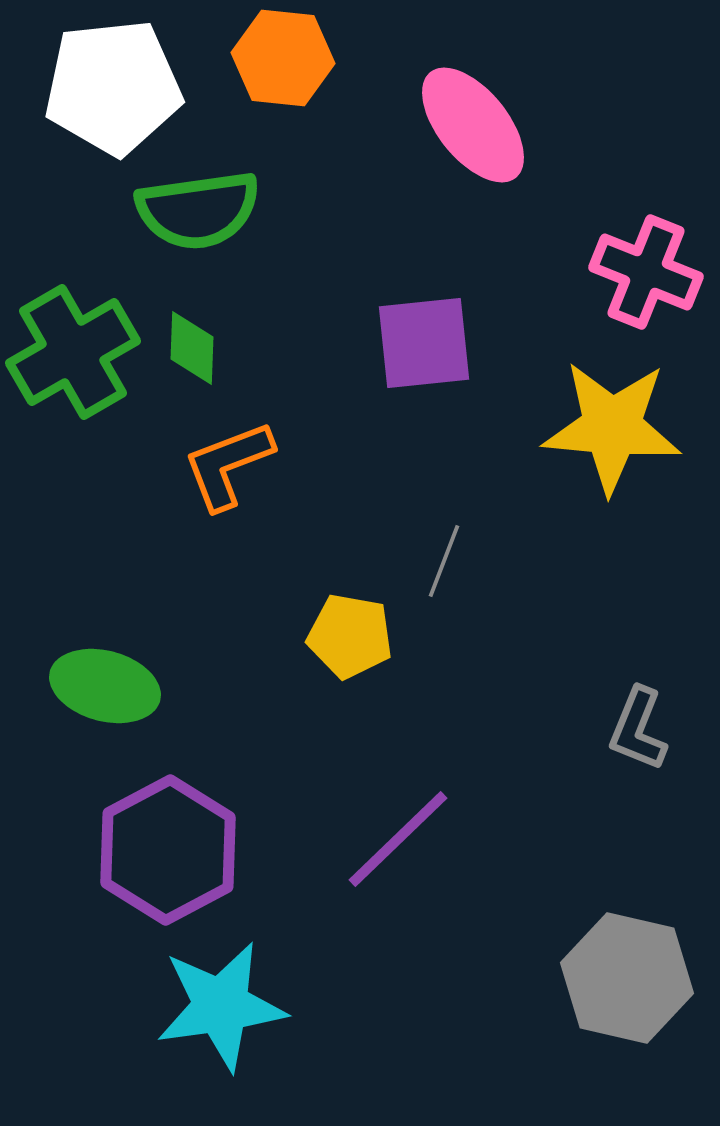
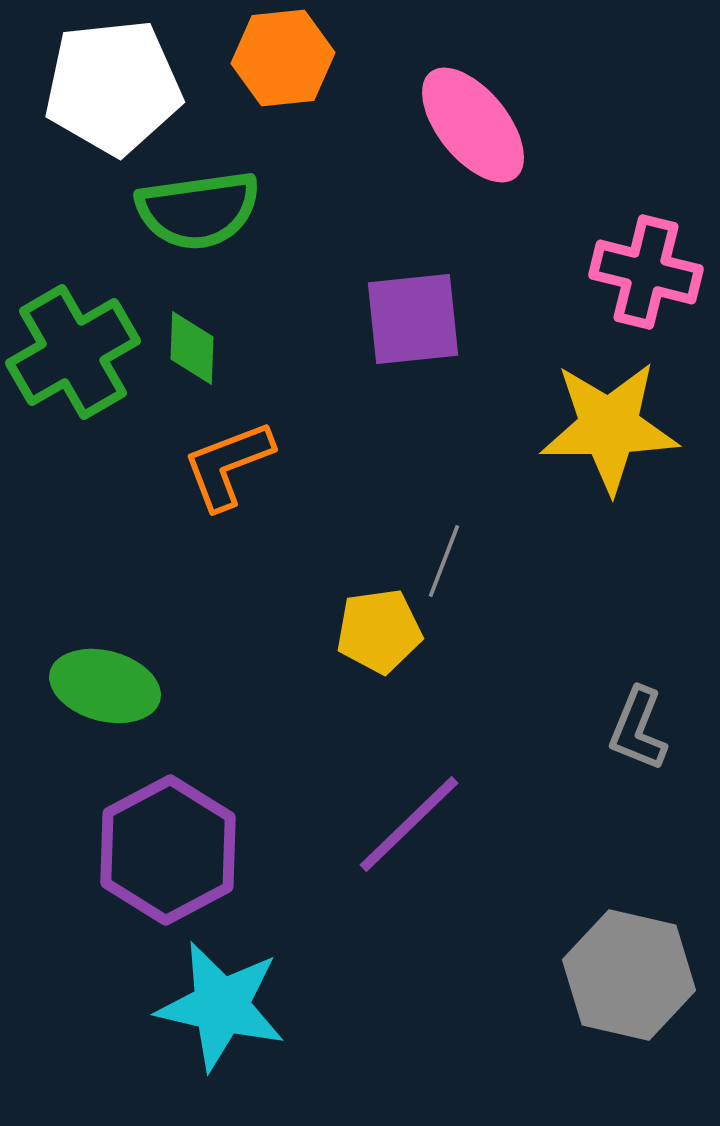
orange hexagon: rotated 12 degrees counterclockwise
pink cross: rotated 8 degrees counterclockwise
purple square: moved 11 px left, 24 px up
yellow star: moved 3 px left; rotated 6 degrees counterclockwise
yellow pentagon: moved 29 px right, 5 px up; rotated 18 degrees counterclockwise
purple line: moved 11 px right, 15 px up
gray hexagon: moved 2 px right, 3 px up
cyan star: rotated 21 degrees clockwise
